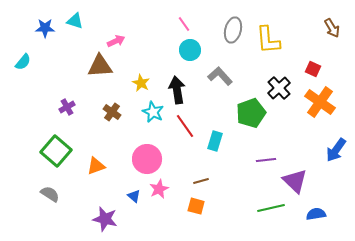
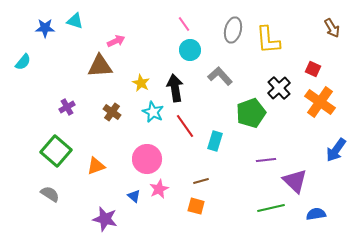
black arrow: moved 2 px left, 2 px up
